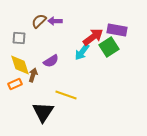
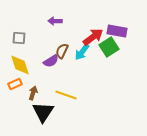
brown semicircle: moved 23 px right, 30 px down; rotated 21 degrees counterclockwise
purple rectangle: moved 1 px down
brown arrow: moved 18 px down
